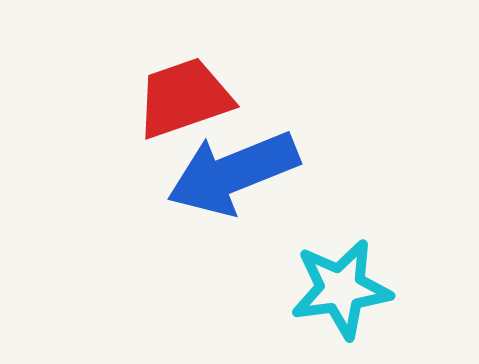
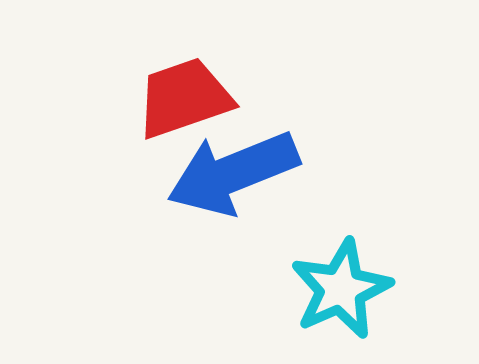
cyan star: rotated 16 degrees counterclockwise
